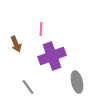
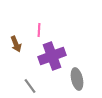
pink line: moved 2 px left, 1 px down
gray ellipse: moved 3 px up
gray line: moved 2 px right, 1 px up
